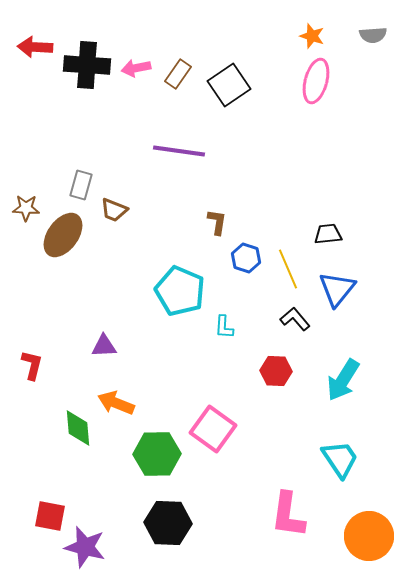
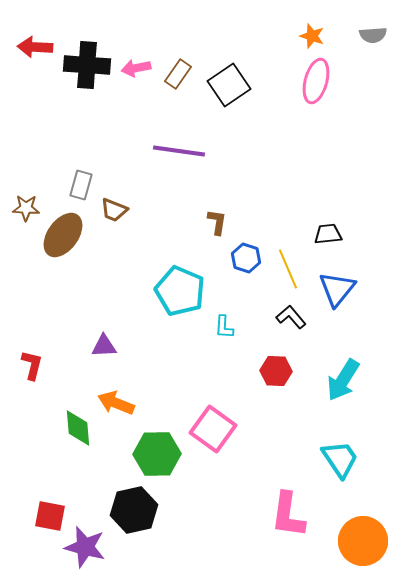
black L-shape: moved 4 px left, 2 px up
black hexagon: moved 34 px left, 13 px up; rotated 15 degrees counterclockwise
orange circle: moved 6 px left, 5 px down
